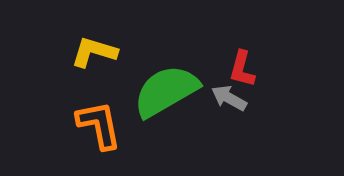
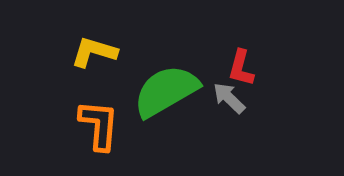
red L-shape: moved 1 px left, 1 px up
gray arrow: rotated 15 degrees clockwise
orange L-shape: rotated 16 degrees clockwise
